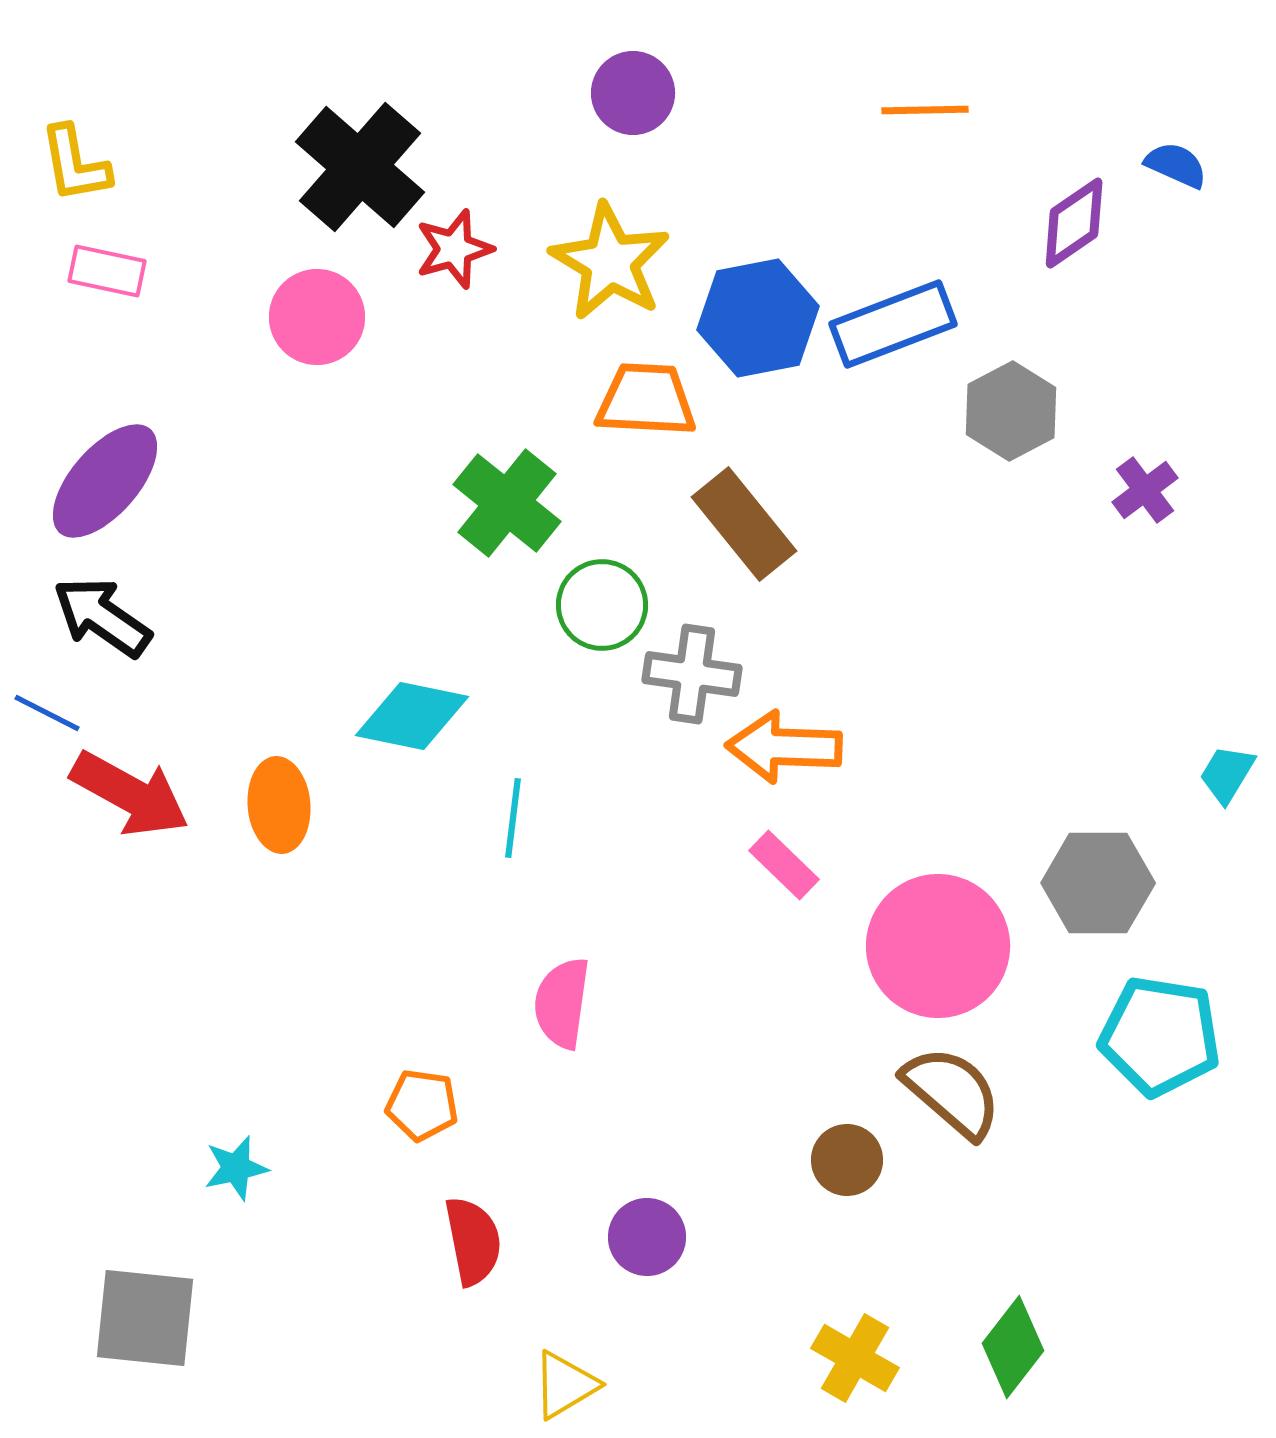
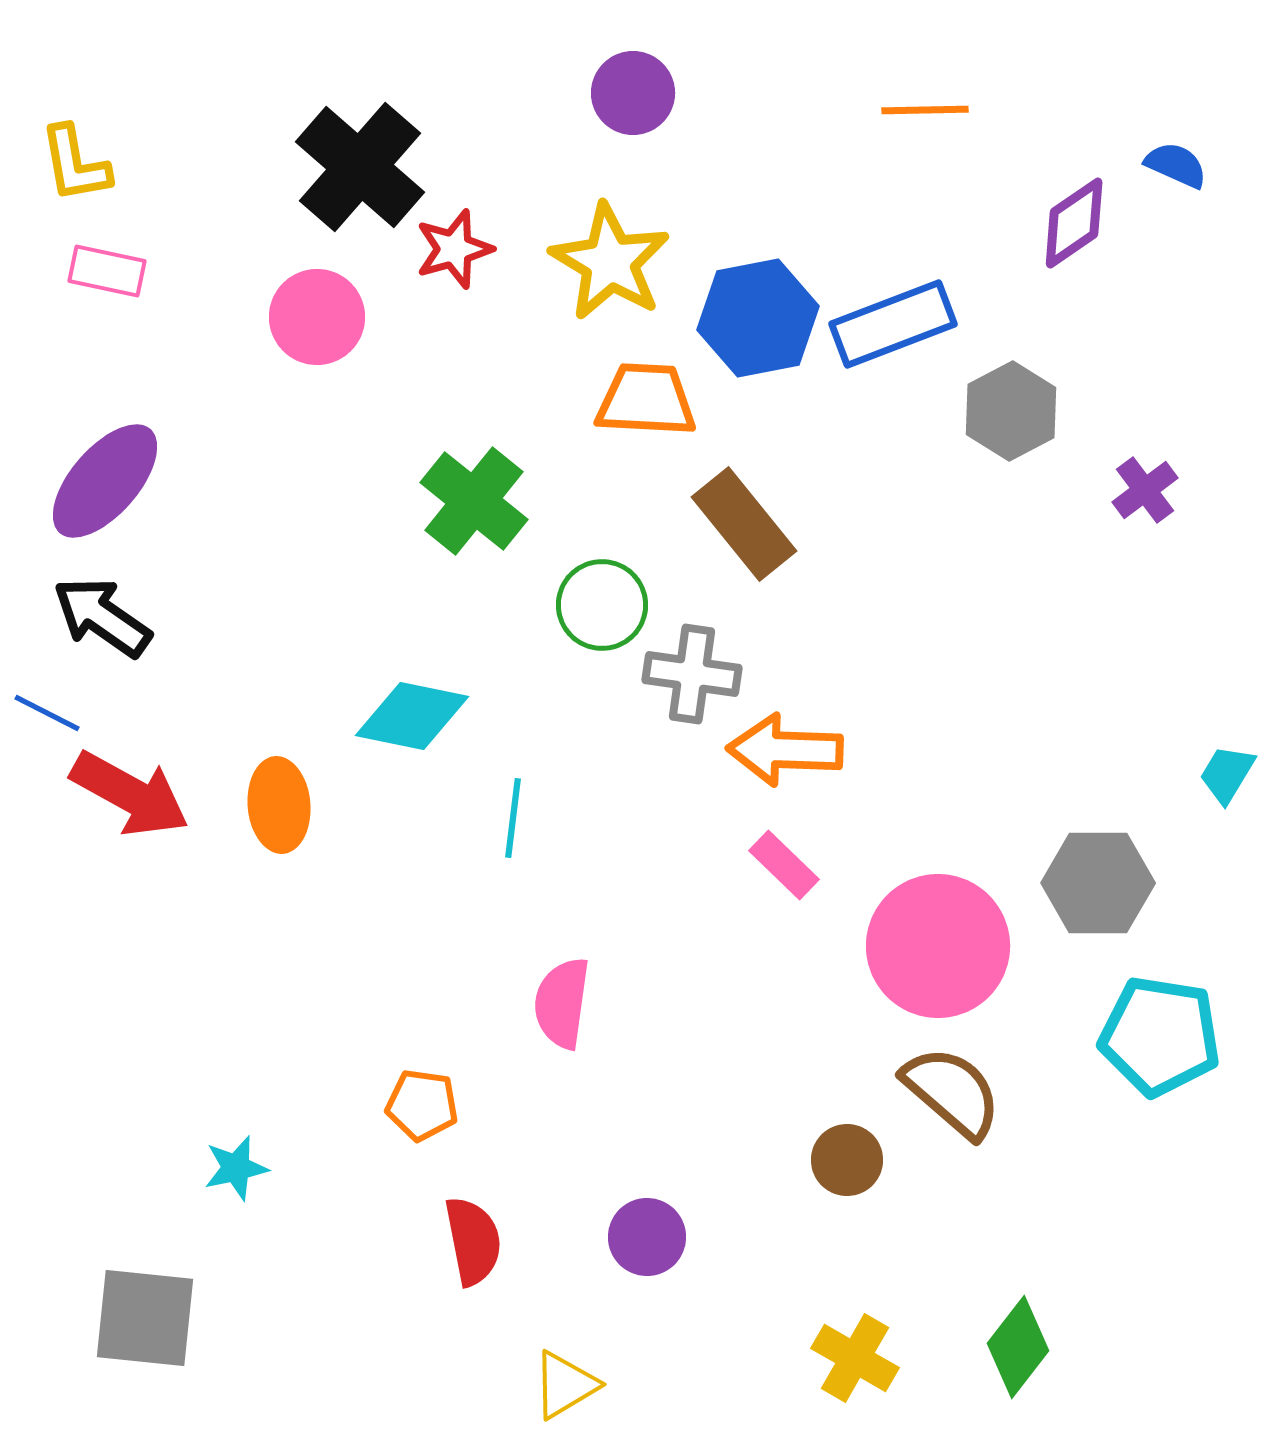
green cross at (507, 503): moved 33 px left, 2 px up
orange arrow at (784, 747): moved 1 px right, 3 px down
green diamond at (1013, 1347): moved 5 px right
